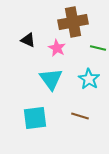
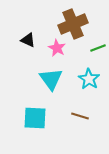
brown cross: moved 2 px down; rotated 12 degrees counterclockwise
green line: rotated 35 degrees counterclockwise
cyan square: rotated 10 degrees clockwise
